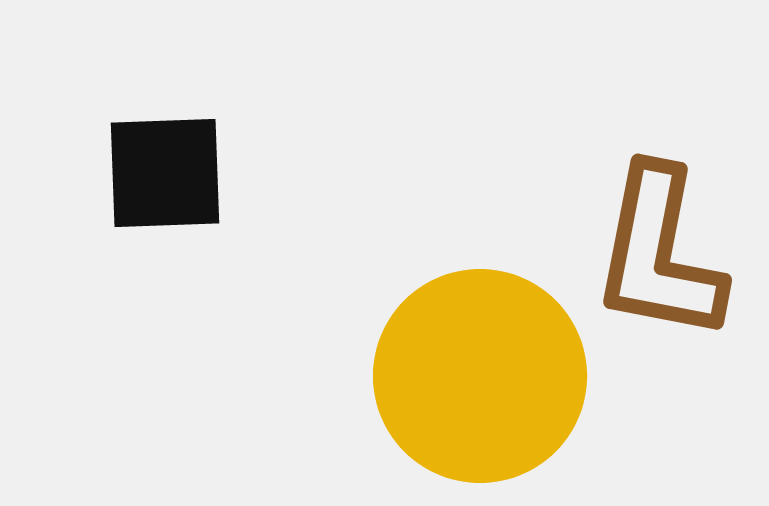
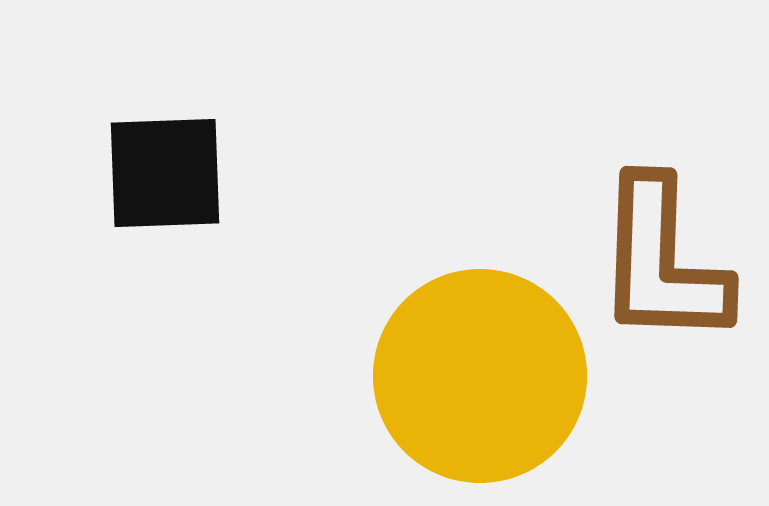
brown L-shape: moved 3 px right, 8 px down; rotated 9 degrees counterclockwise
